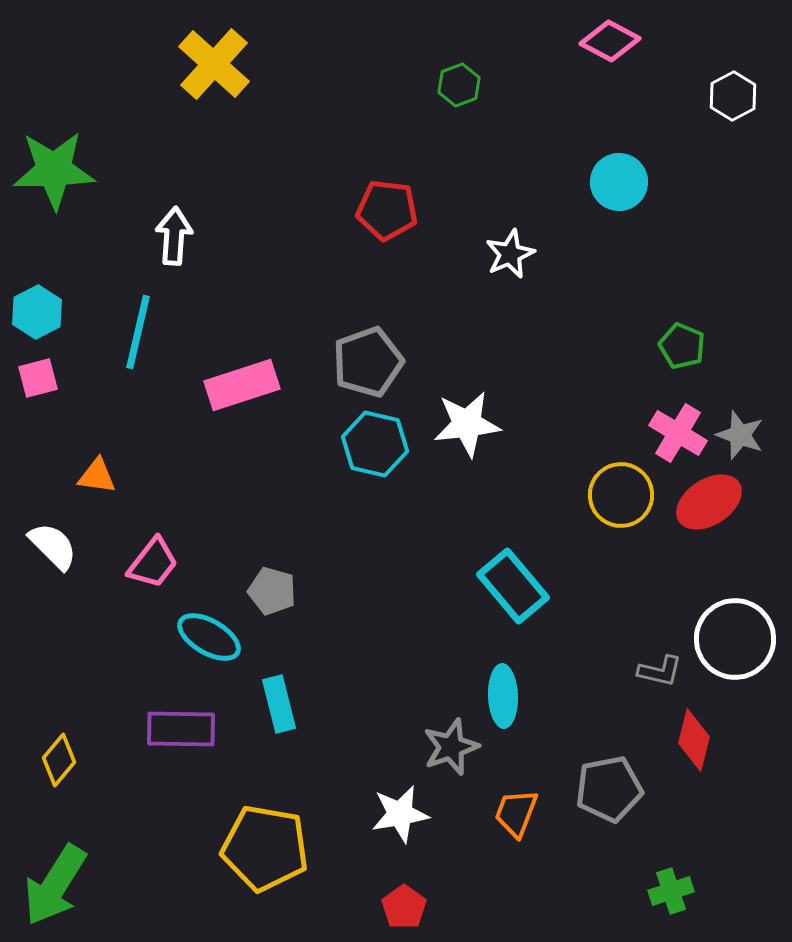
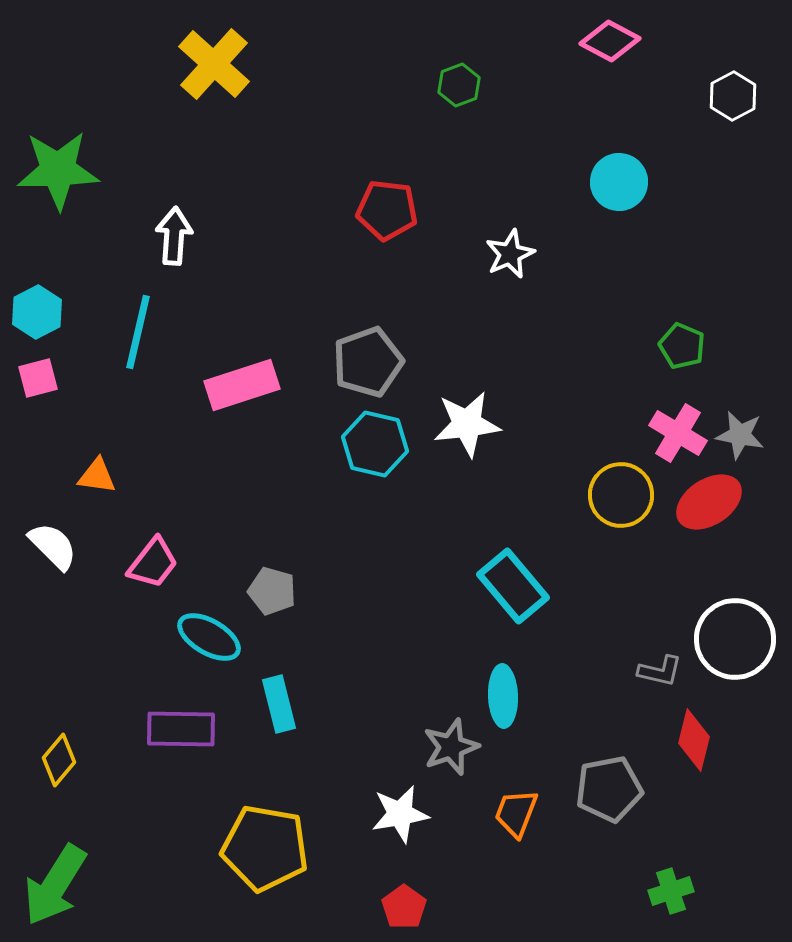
green star at (54, 170): moved 4 px right
gray star at (740, 435): rotated 9 degrees counterclockwise
